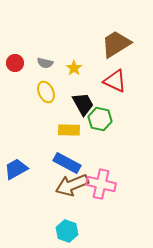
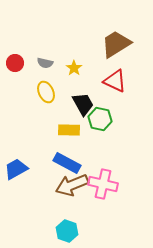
pink cross: moved 2 px right
